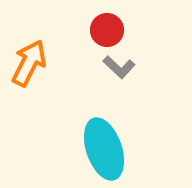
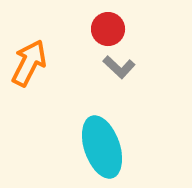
red circle: moved 1 px right, 1 px up
cyan ellipse: moved 2 px left, 2 px up
